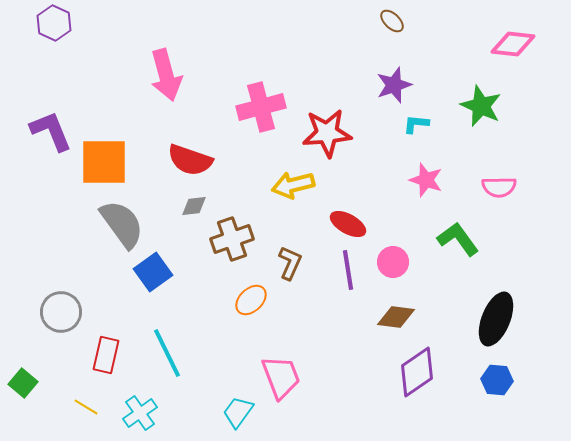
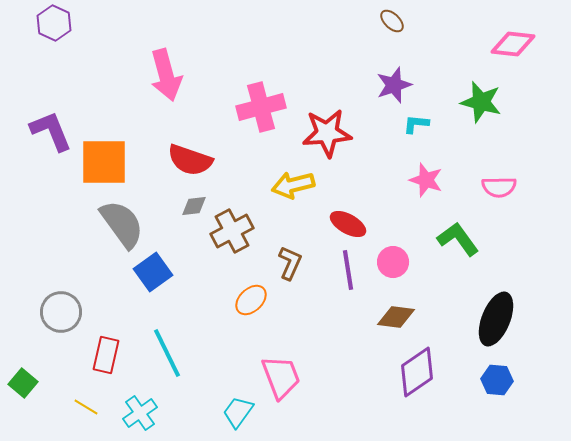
green star: moved 4 px up; rotated 9 degrees counterclockwise
brown cross: moved 8 px up; rotated 9 degrees counterclockwise
